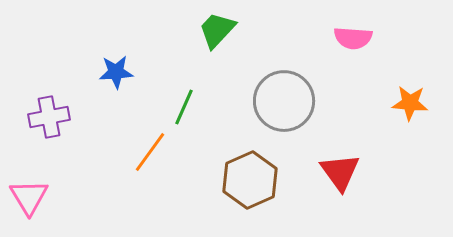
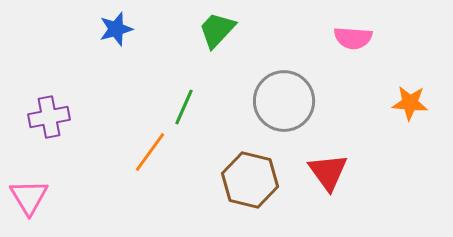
blue star: moved 43 px up; rotated 12 degrees counterclockwise
red triangle: moved 12 px left
brown hexagon: rotated 22 degrees counterclockwise
